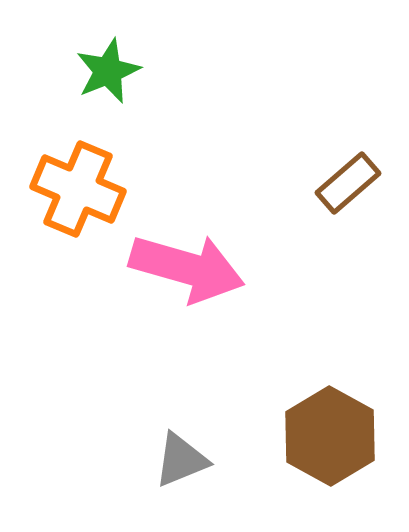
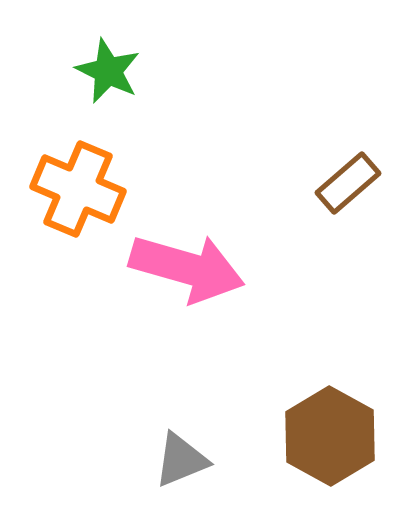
green star: rotated 24 degrees counterclockwise
